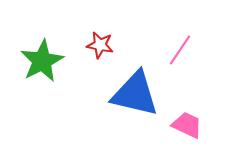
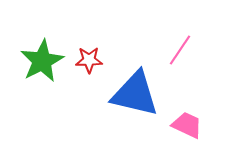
red star: moved 11 px left, 15 px down; rotated 12 degrees counterclockwise
